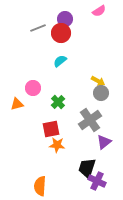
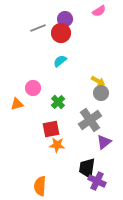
black trapezoid: rotated 10 degrees counterclockwise
